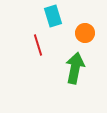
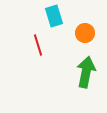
cyan rectangle: moved 1 px right
green arrow: moved 11 px right, 4 px down
